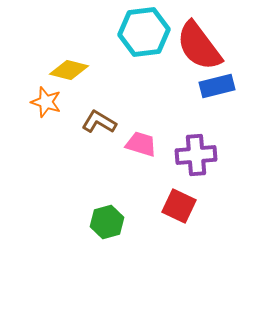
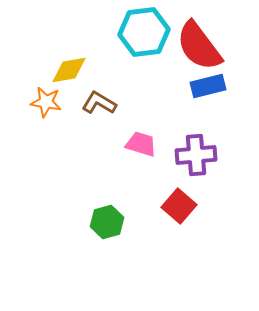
yellow diamond: rotated 24 degrees counterclockwise
blue rectangle: moved 9 px left
orange star: rotated 8 degrees counterclockwise
brown L-shape: moved 19 px up
red square: rotated 16 degrees clockwise
